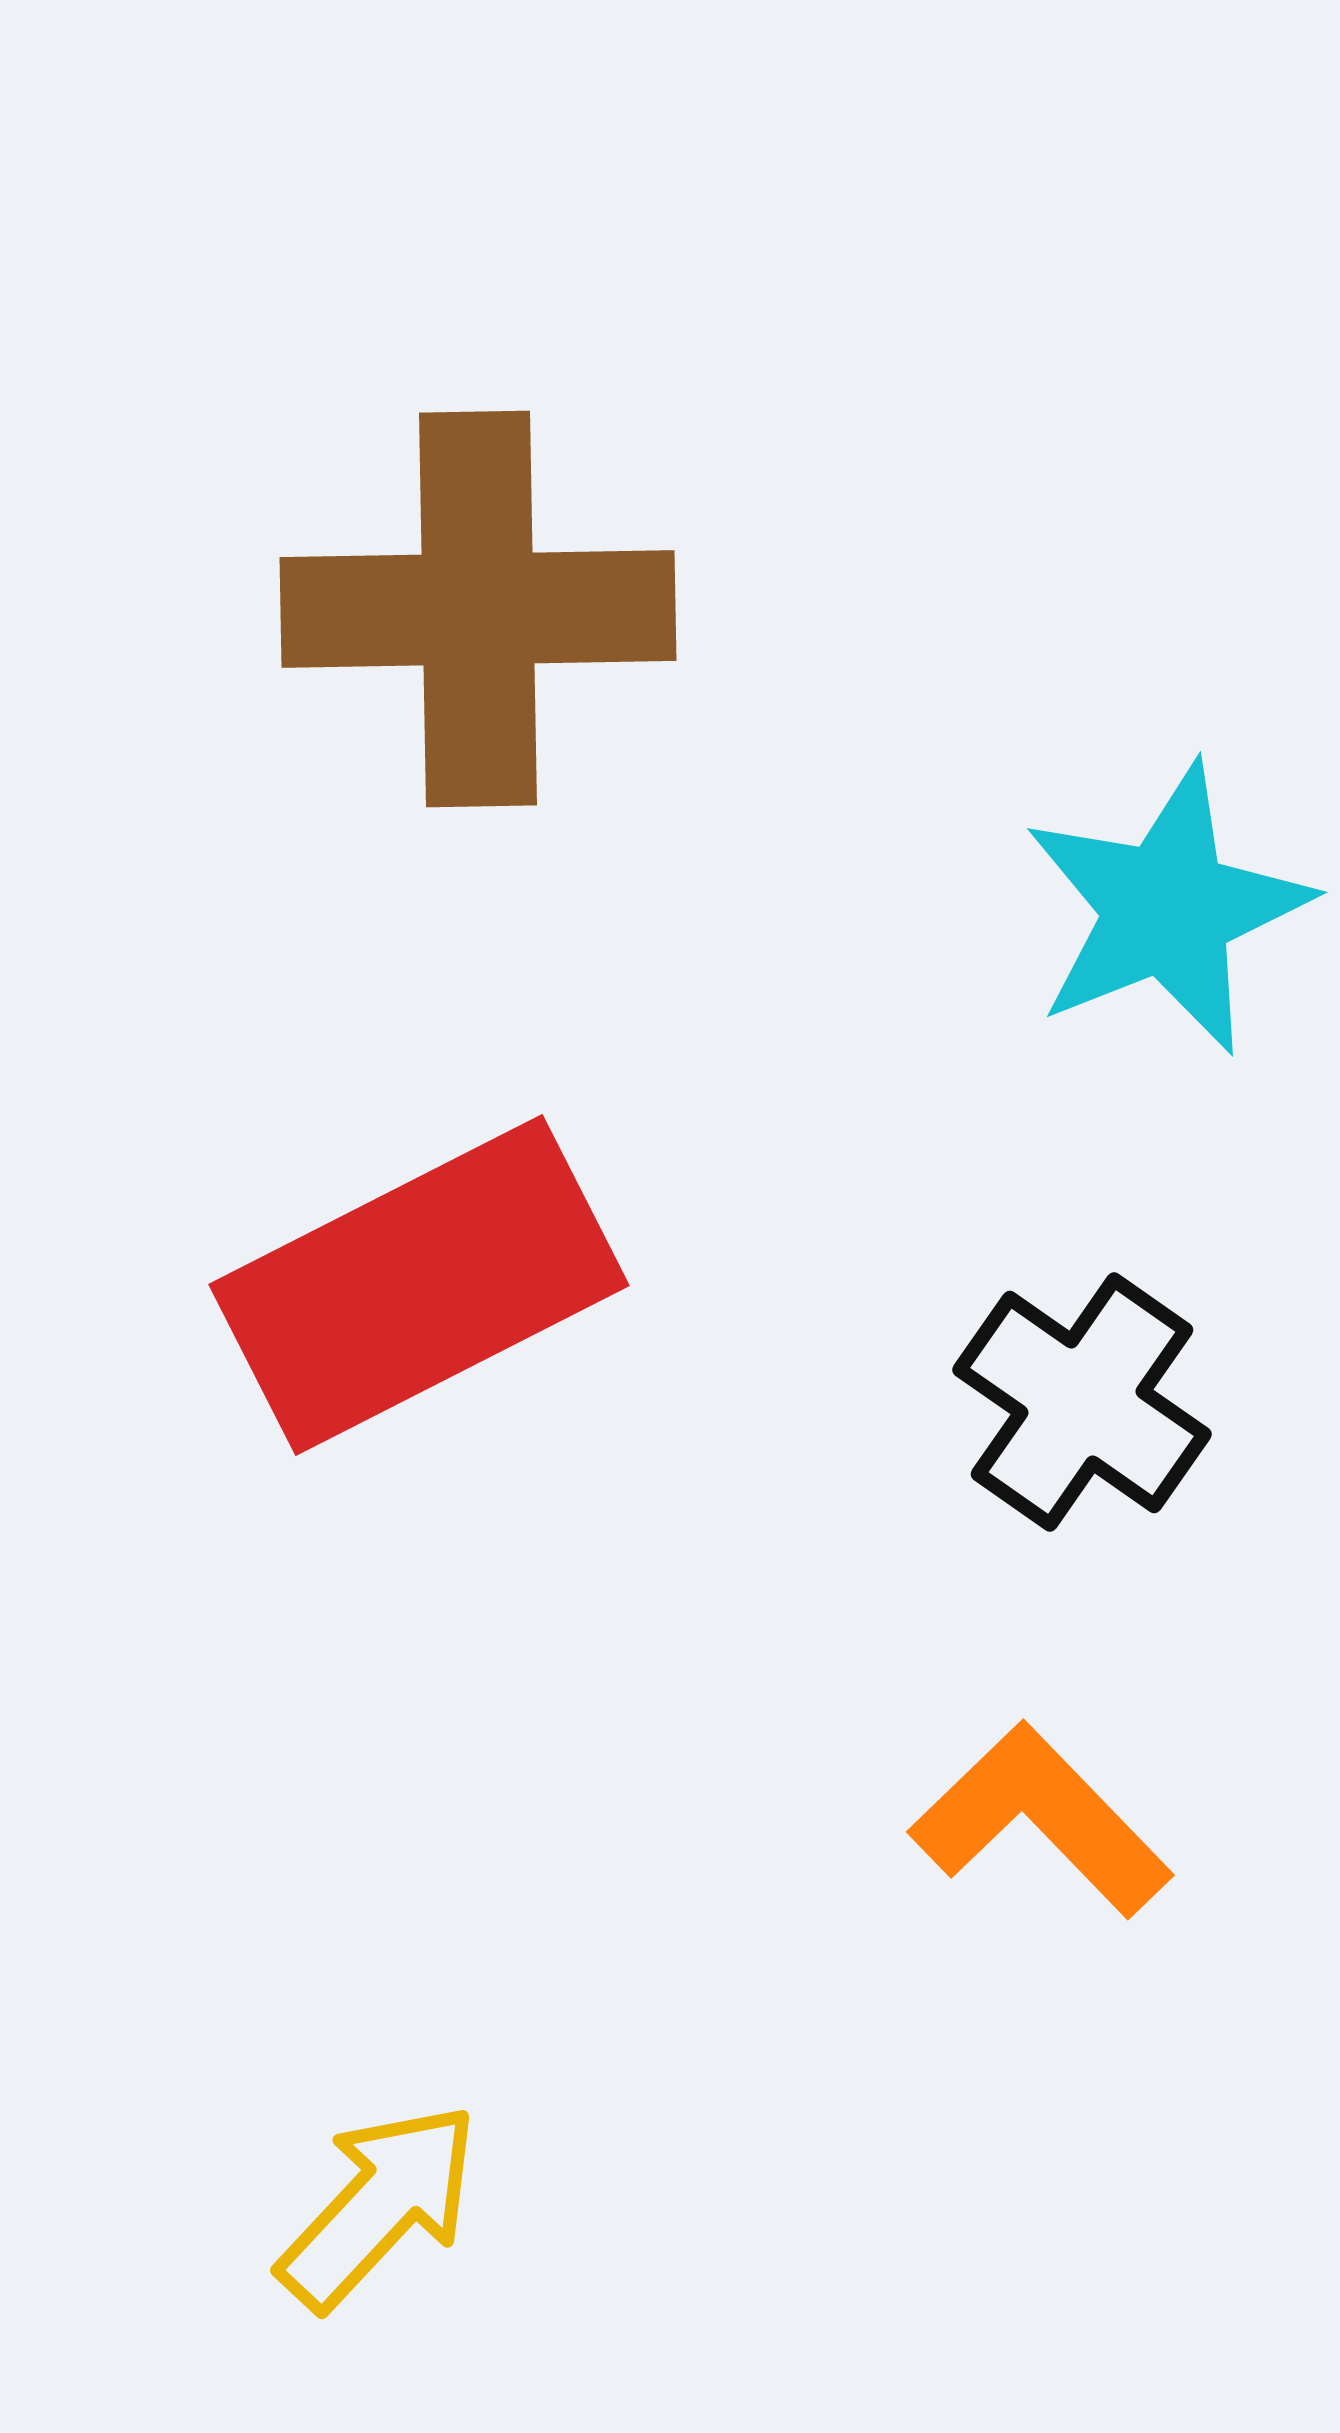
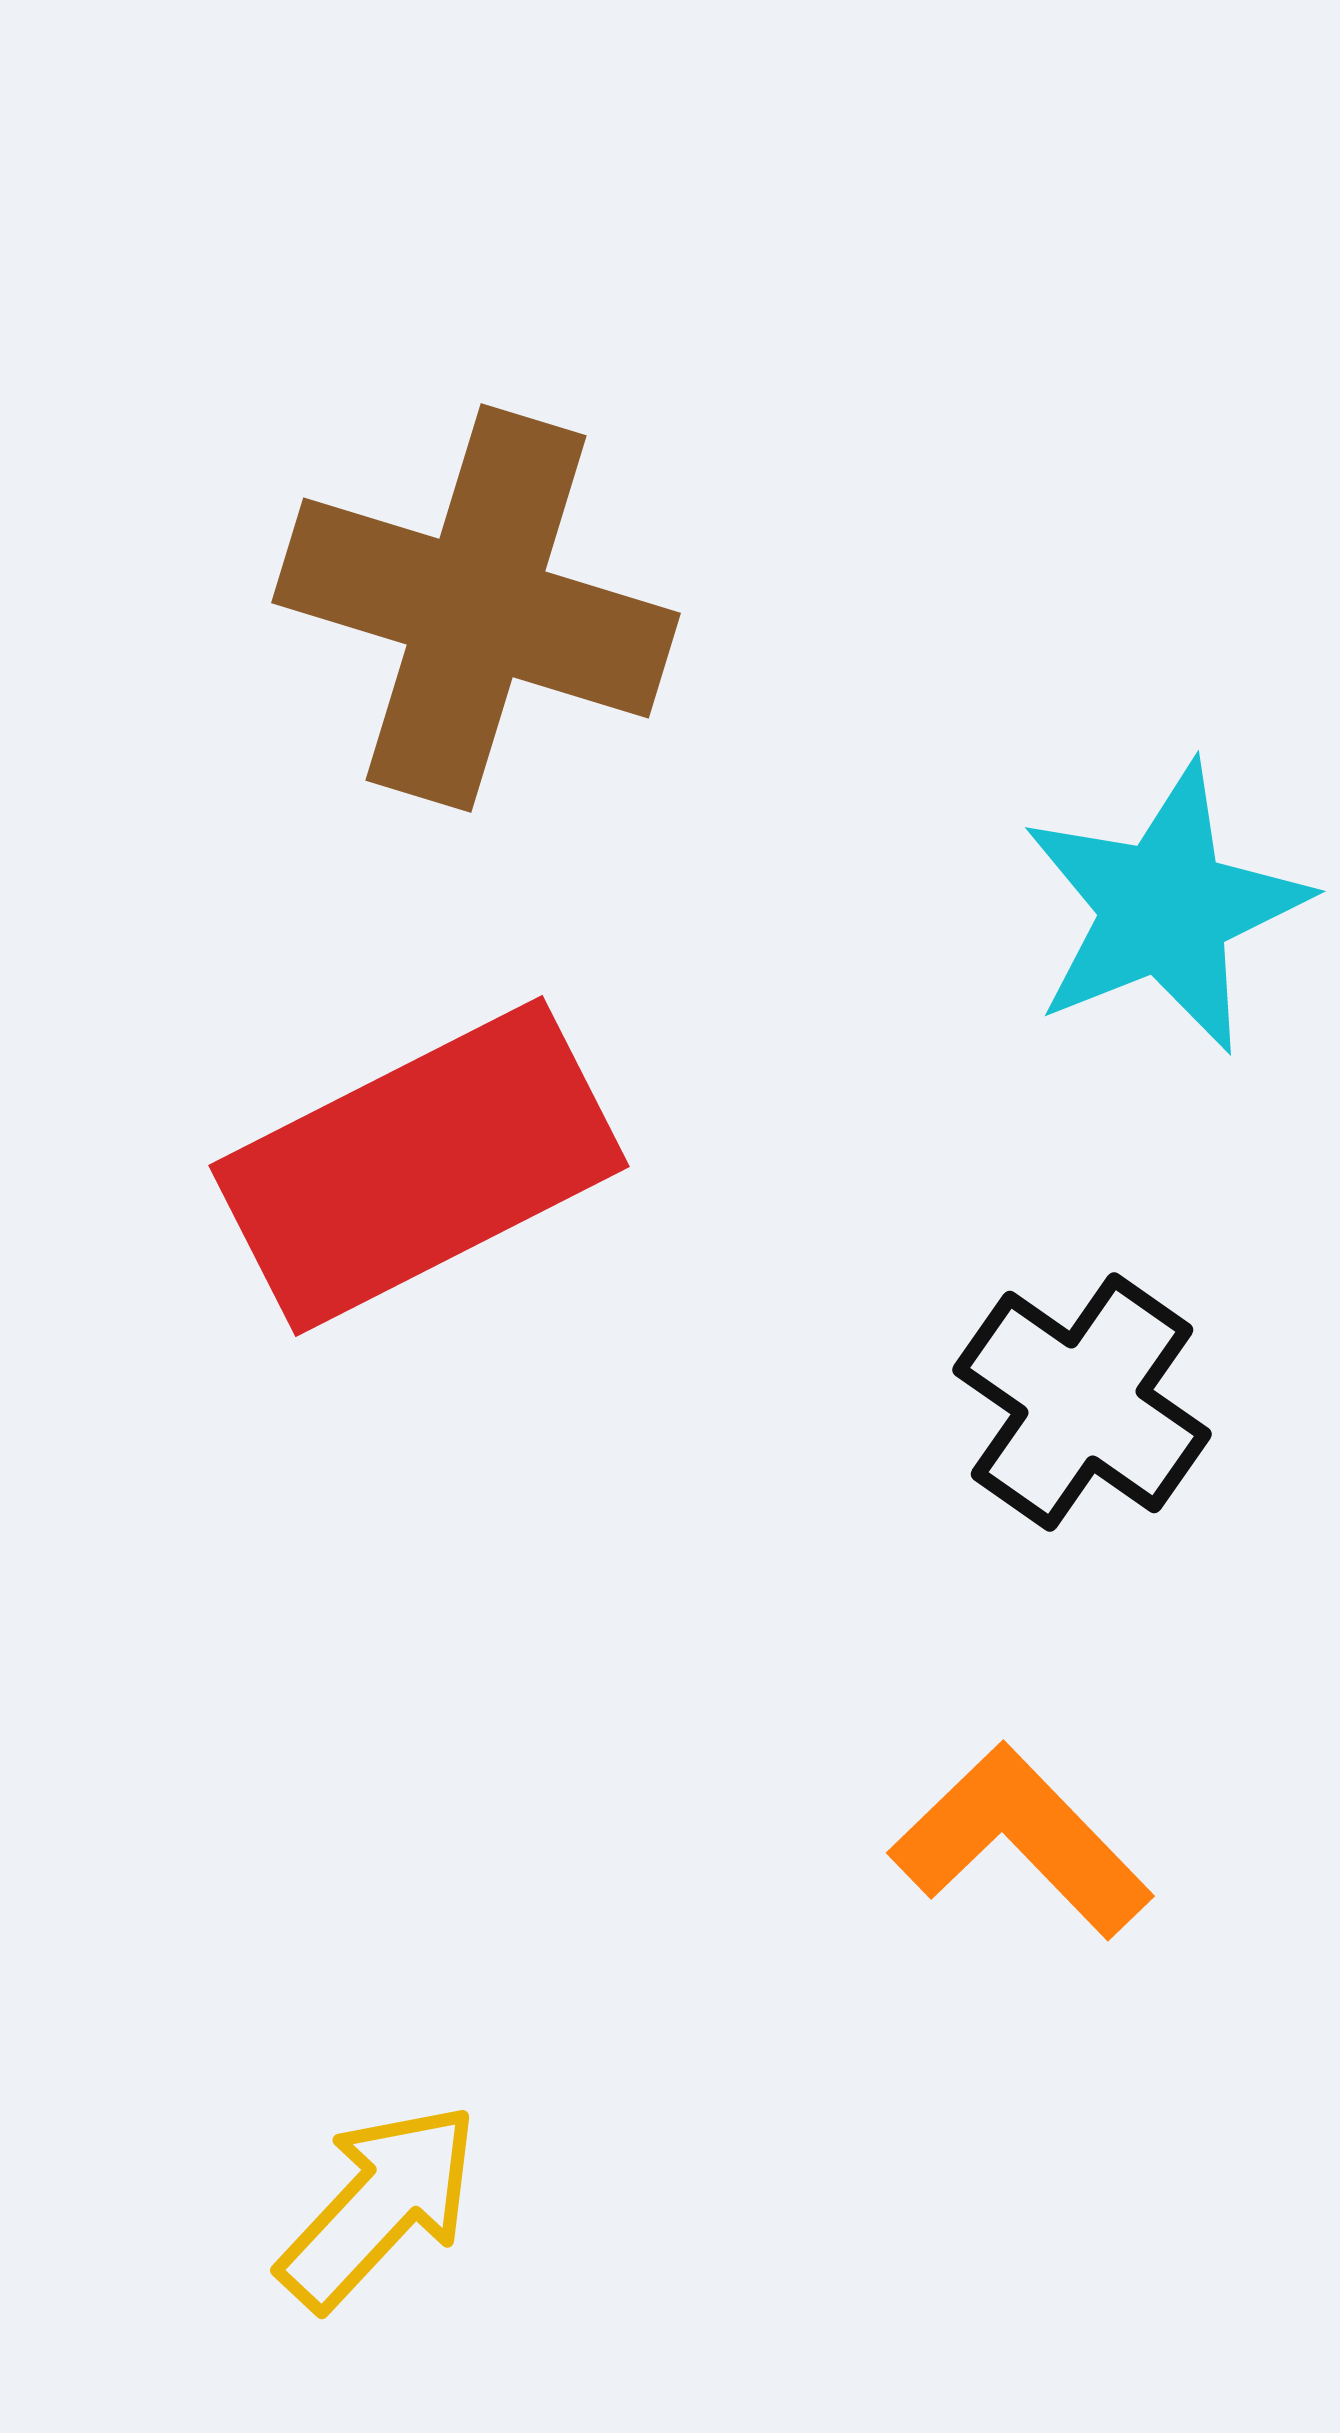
brown cross: moved 2 px left, 1 px up; rotated 18 degrees clockwise
cyan star: moved 2 px left, 1 px up
red rectangle: moved 119 px up
orange L-shape: moved 20 px left, 21 px down
